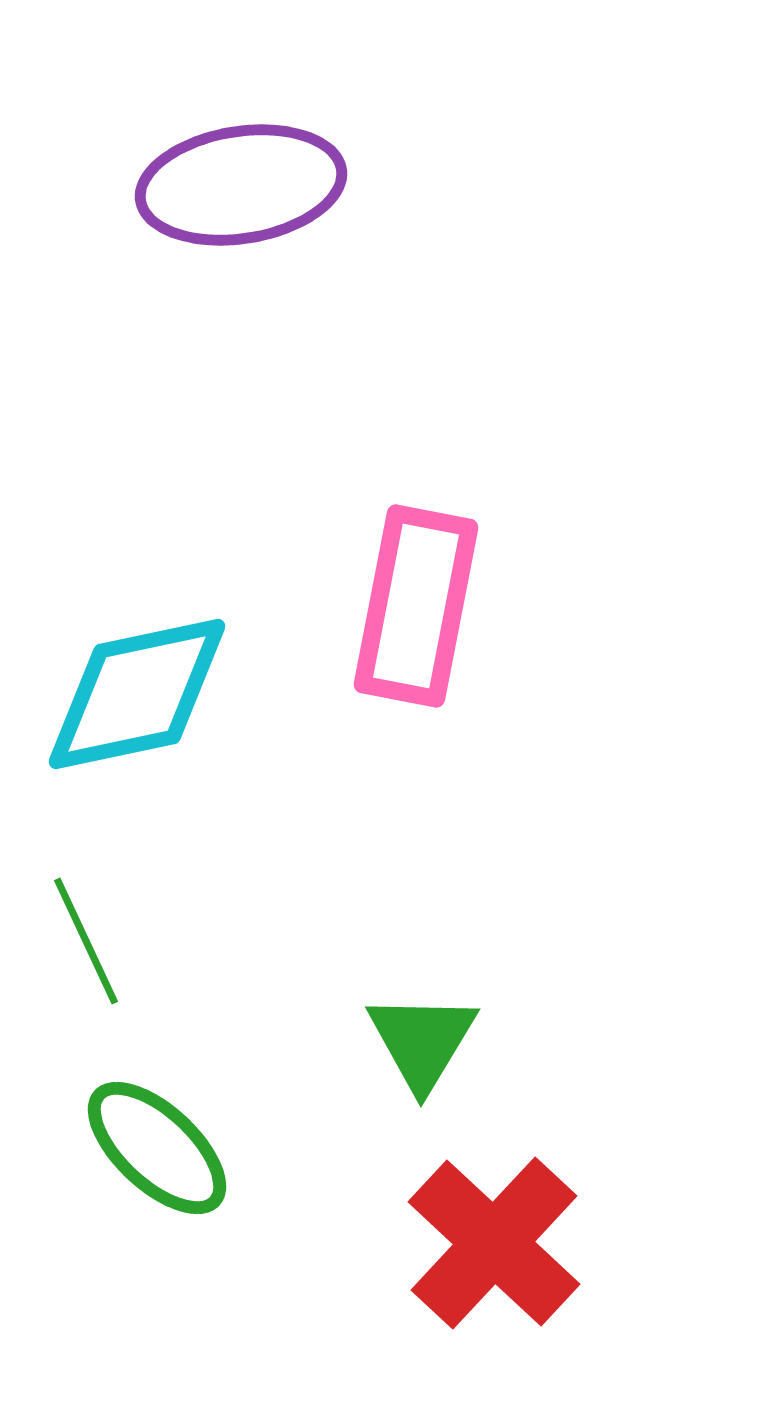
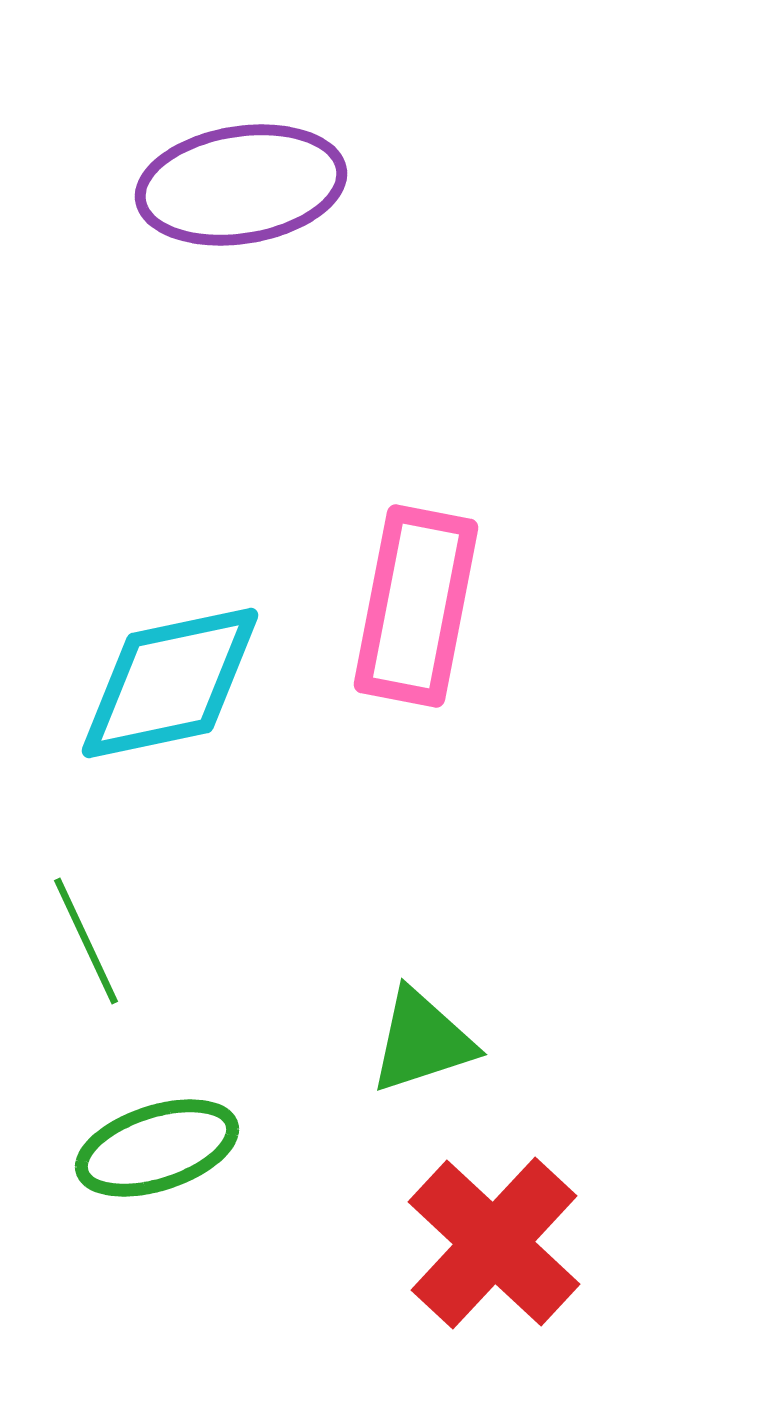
cyan diamond: moved 33 px right, 11 px up
green triangle: rotated 41 degrees clockwise
green ellipse: rotated 61 degrees counterclockwise
